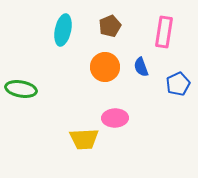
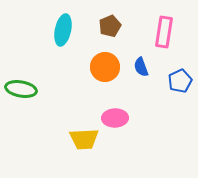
blue pentagon: moved 2 px right, 3 px up
